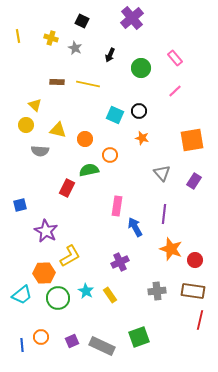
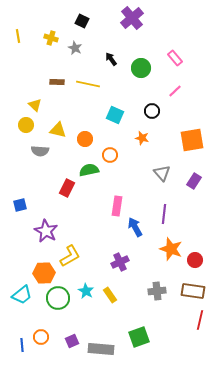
black arrow at (110, 55): moved 1 px right, 4 px down; rotated 120 degrees clockwise
black circle at (139, 111): moved 13 px right
gray rectangle at (102, 346): moved 1 px left, 3 px down; rotated 20 degrees counterclockwise
